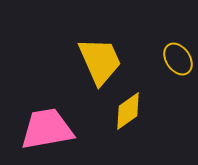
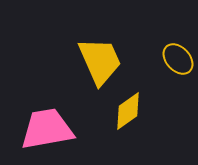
yellow ellipse: rotated 8 degrees counterclockwise
